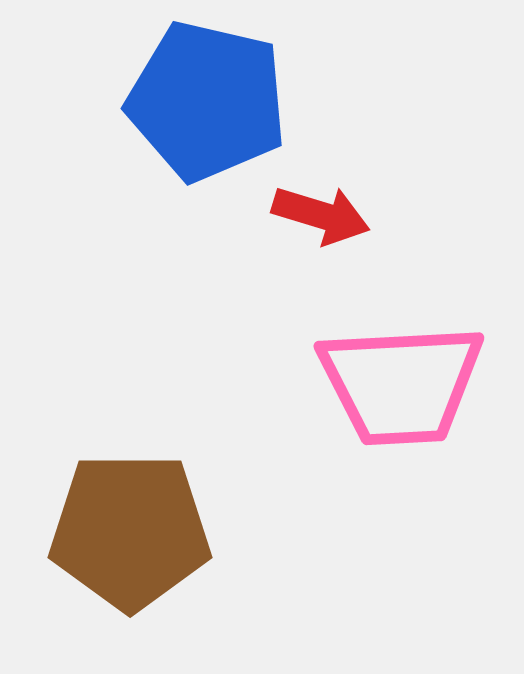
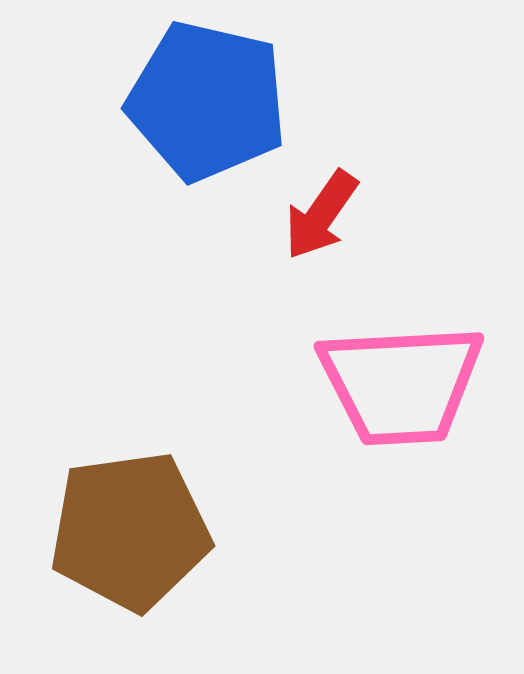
red arrow: rotated 108 degrees clockwise
brown pentagon: rotated 8 degrees counterclockwise
